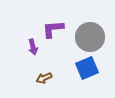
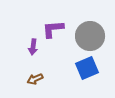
gray circle: moved 1 px up
purple arrow: rotated 21 degrees clockwise
brown arrow: moved 9 px left, 1 px down
